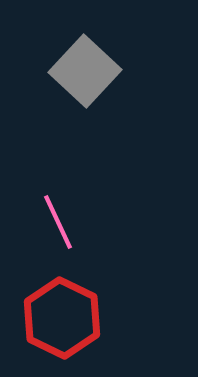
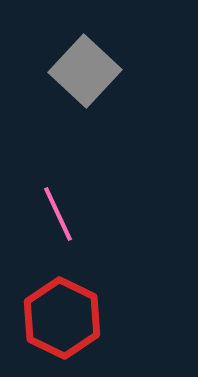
pink line: moved 8 px up
